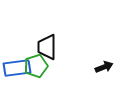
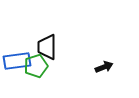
blue rectangle: moved 7 px up
